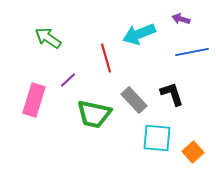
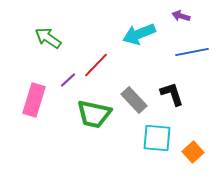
purple arrow: moved 3 px up
red line: moved 10 px left, 7 px down; rotated 60 degrees clockwise
